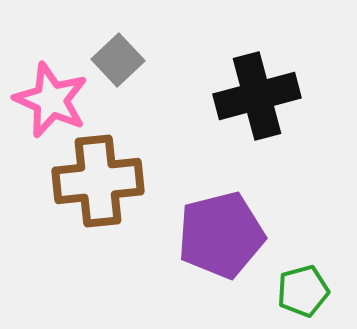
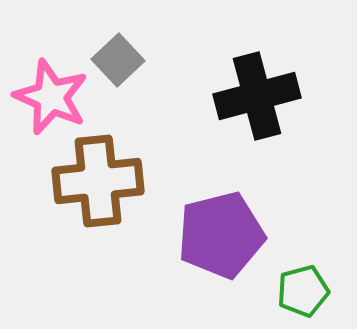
pink star: moved 3 px up
